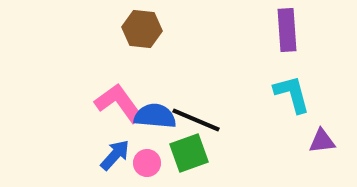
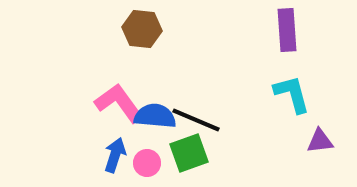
purple triangle: moved 2 px left
blue arrow: rotated 24 degrees counterclockwise
